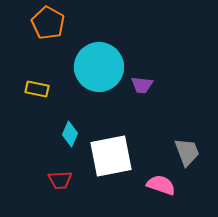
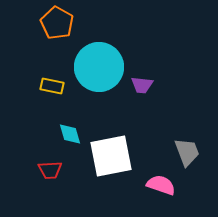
orange pentagon: moved 9 px right
yellow rectangle: moved 15 px right, 3 px up
cyan diamond: rotated 40 degrees counterclockwise
red trapezoid: moved 10 px left, 10 px up
